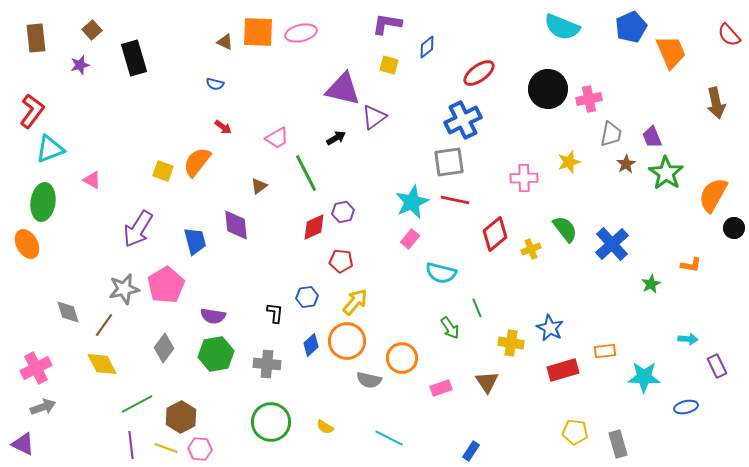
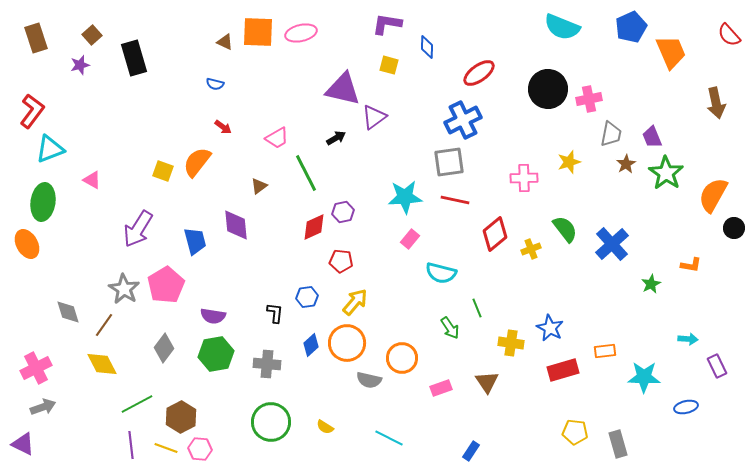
brown square at (92, 30): moved 5 px down
brown rectangle at (36, 38): rotated 12 degrees counterclockwise
blue diamond at (427, 47): rotated 50 degrees counterclockwise
cyan star at (412, 202): moved 7 px left, 5 px up; rotated 20 degrees clockwise
gray star at (124, 289): rotated 28 degrees counterclockwise
orange circle at (347, 341): moved 2 px down
